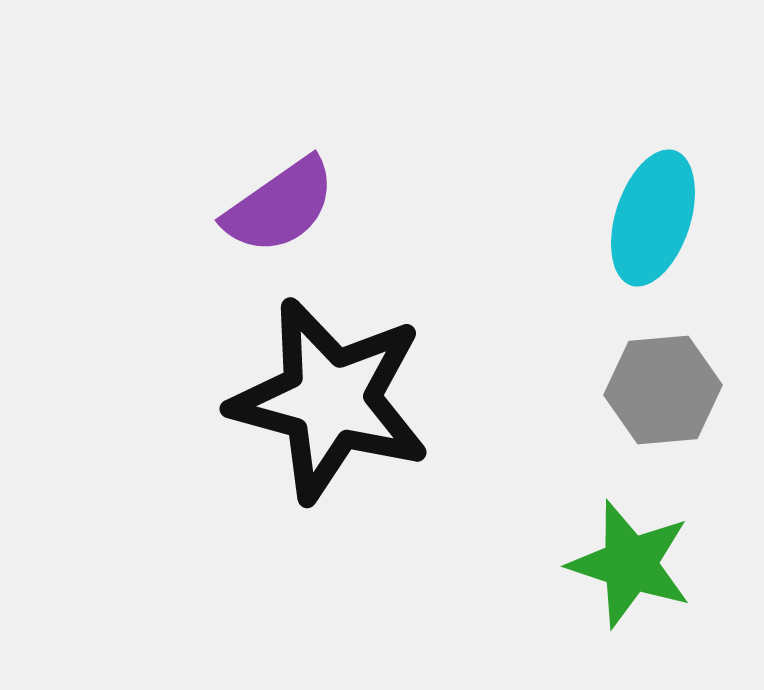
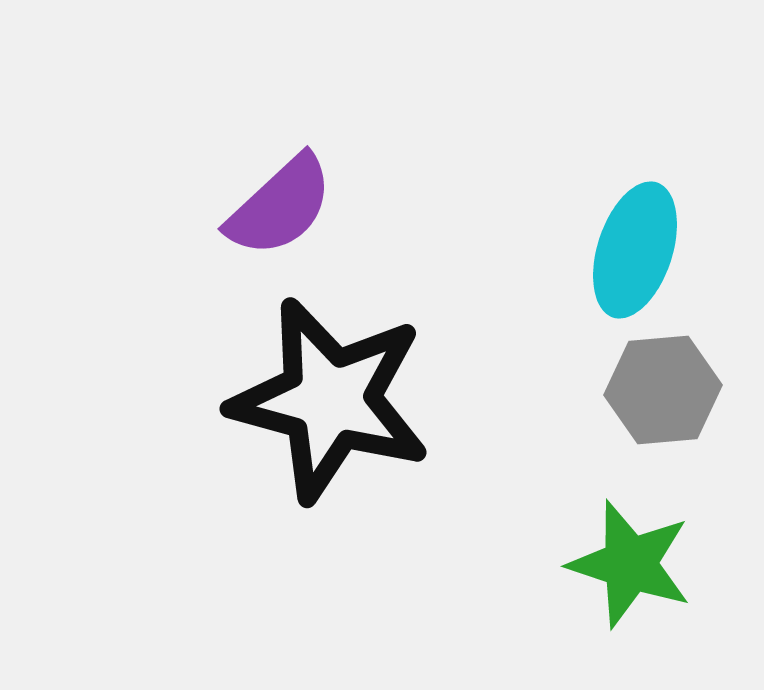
purple semicircle: rotated 8 degrees counterclockwise
cyan ellipse: moved 18 px left, 32 px down
